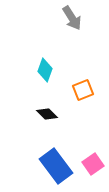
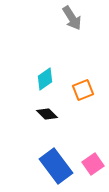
cyan diamond: moved 9 px down; rotated 35 degrees clockwise
